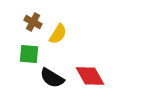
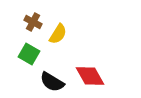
green square: rotated 25 degrees clockwise
black semicircle: moved 4 px down
